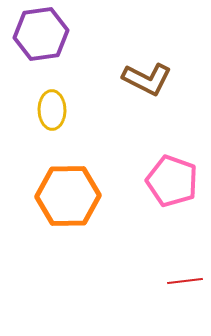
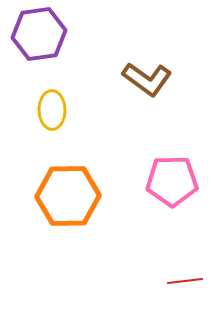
purple hexagon: moved 2 px left
brown L-shape: rotated 9 degrees clockwise
pink pentagon: rotated 21 degrees counterclockwise
